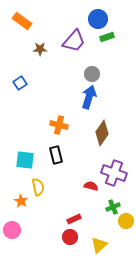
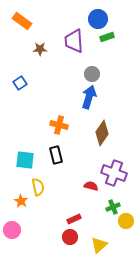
purple trapezoid: rotated 135 degrees clockwise
